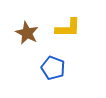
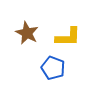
yellow L-shape: moved 9 px down
